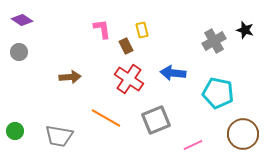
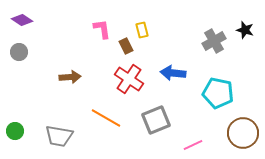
brown circle: moved 1 px up
